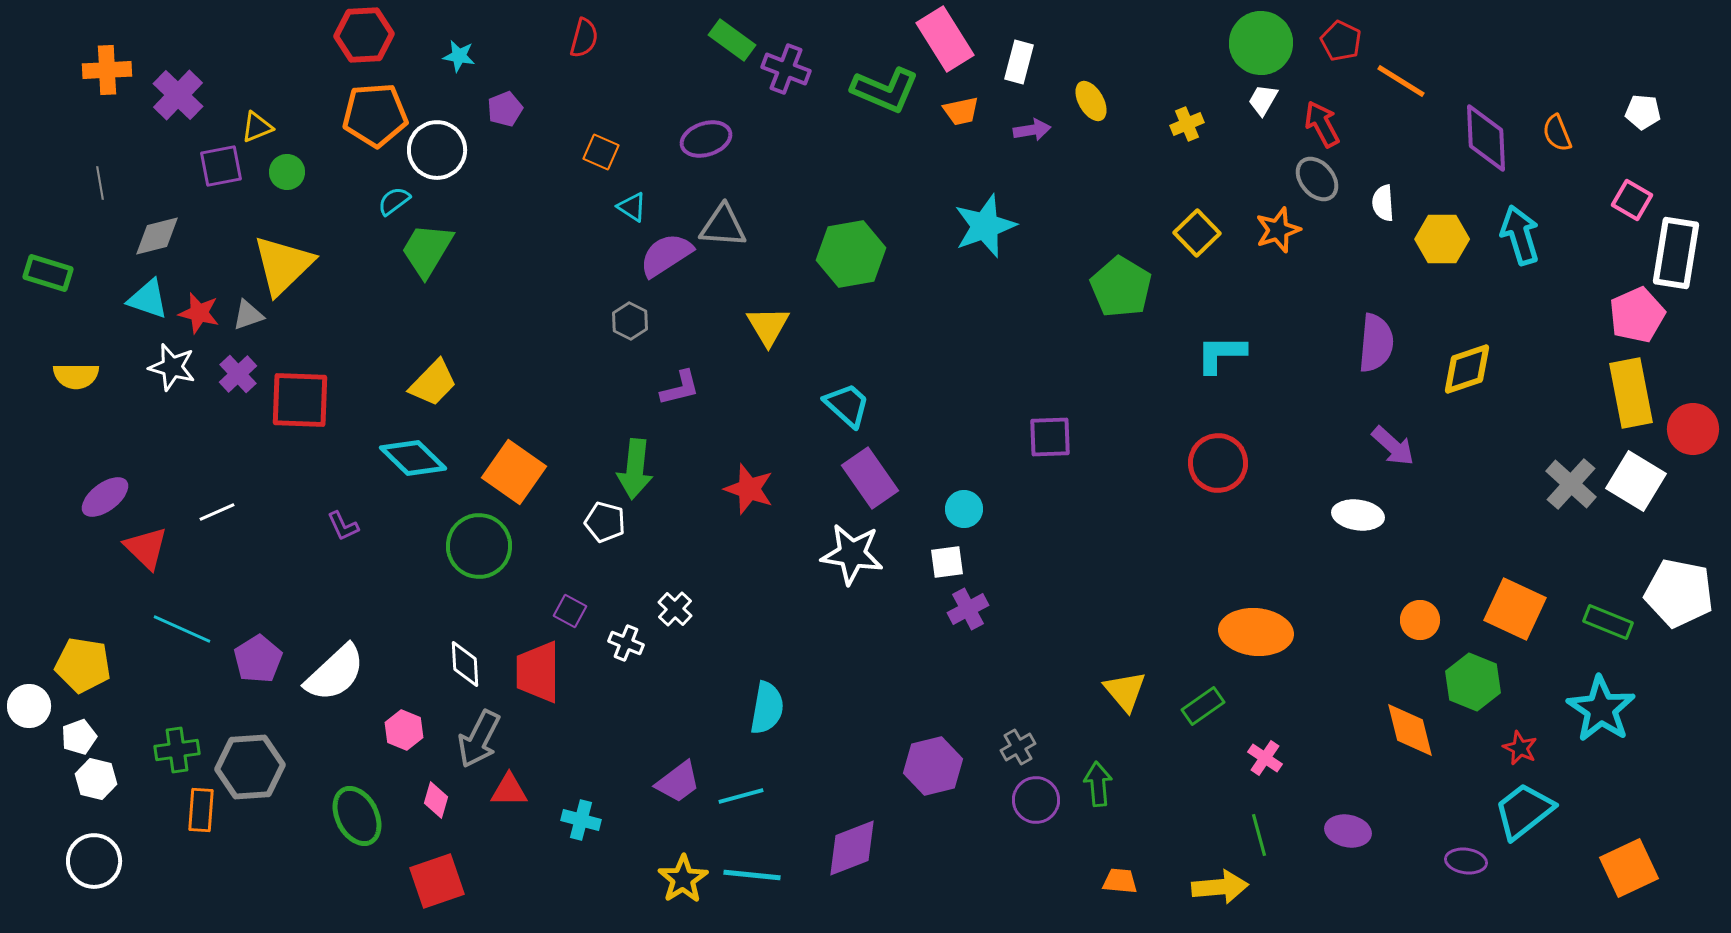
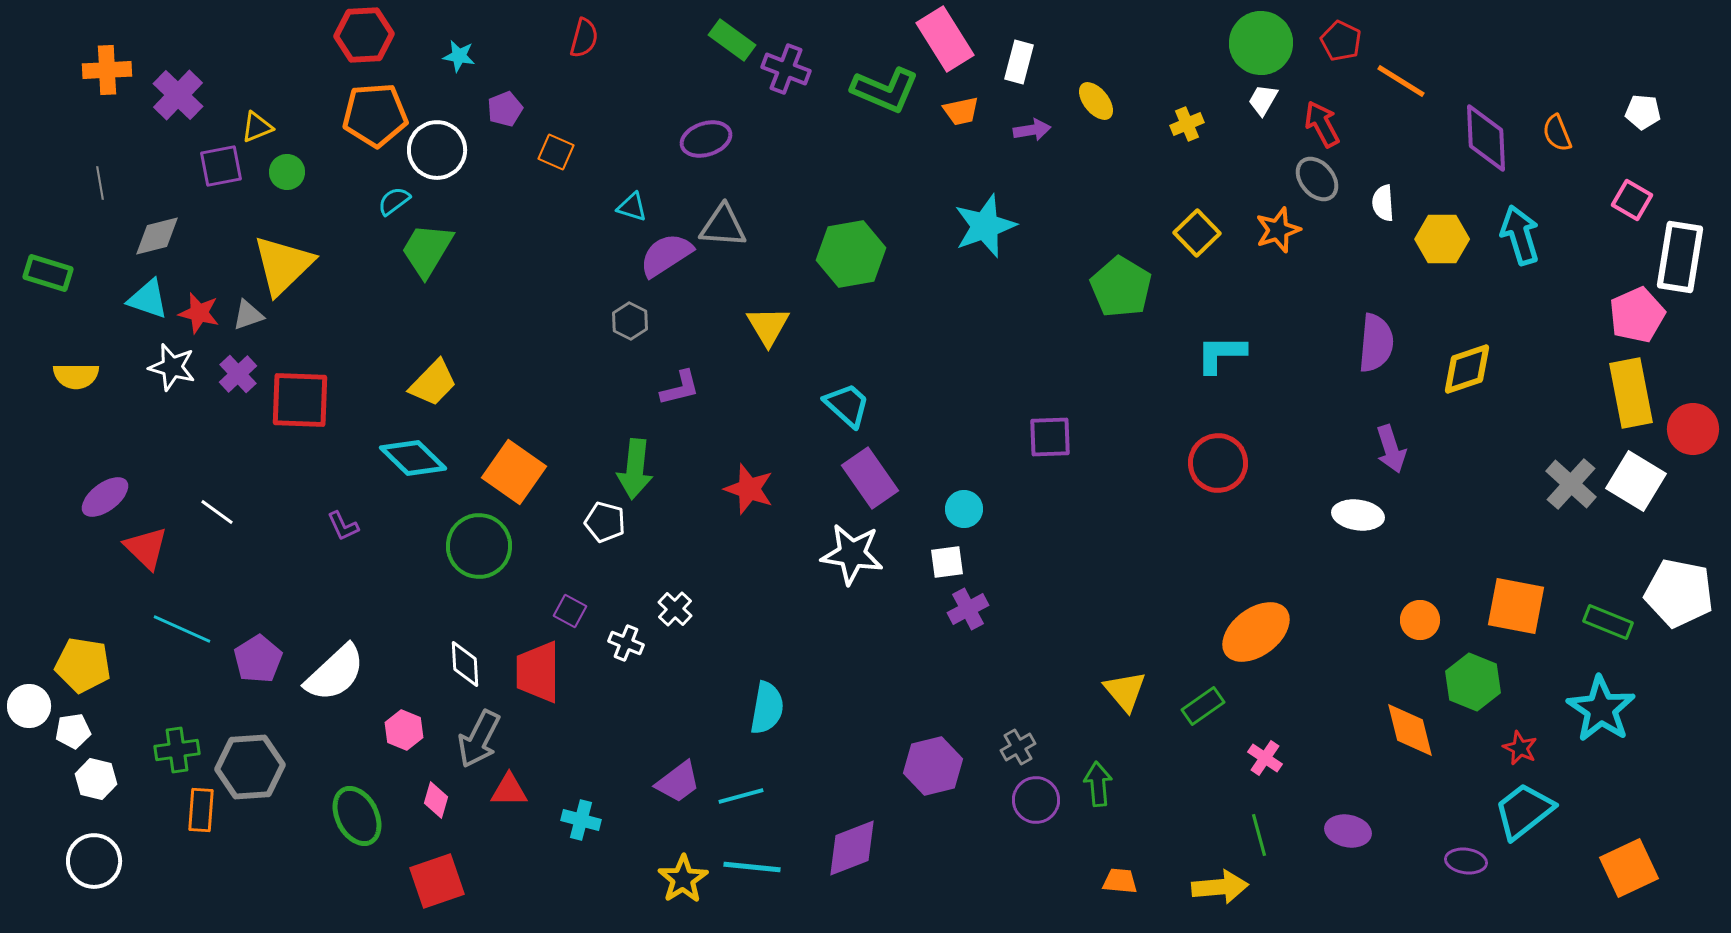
yellow ellipse at (1091, 101): moved 5 px right; rotated 9 degrees counterclockwise
orange square at (601, 152): moved 45 px left
cyan triangle at (632, 207): rotated 16 degrees counterclockwise
white rectangle at (1676, 253): moved 4 px right, 4 px down
purple arrow at (1393, 446): moved 2 px left, 3 px down; rotated 30 degrees clockwise
white line at (217, 512): rotated 60 degrees clockwise
orange square at (1515, 609): moved 1 px right, 3 px up; rotated 14 degrees counterclockwise
orange ellipse at (1256, 632): rotated 42 degrees counterclockwise
white pentagon at (79, 737): moved 6 px left, 6 px up; rotated 12 degrees clockwise
cyan line at (752, 875): moved 8 px up
